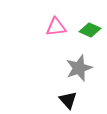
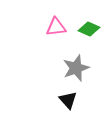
green diamond: moved 1 px left, 1 px up
gray star: moved 3 px left
